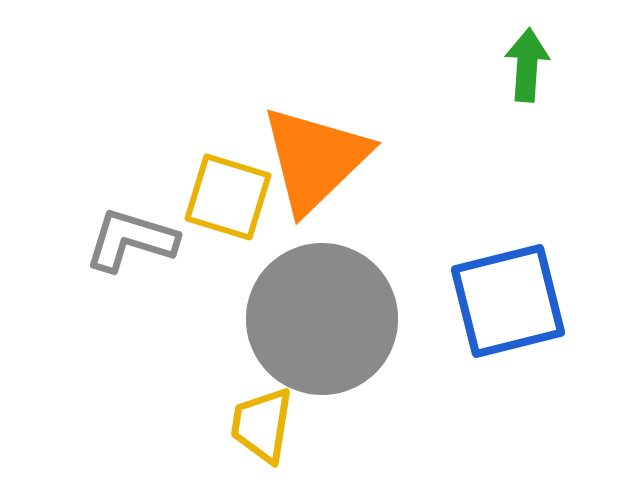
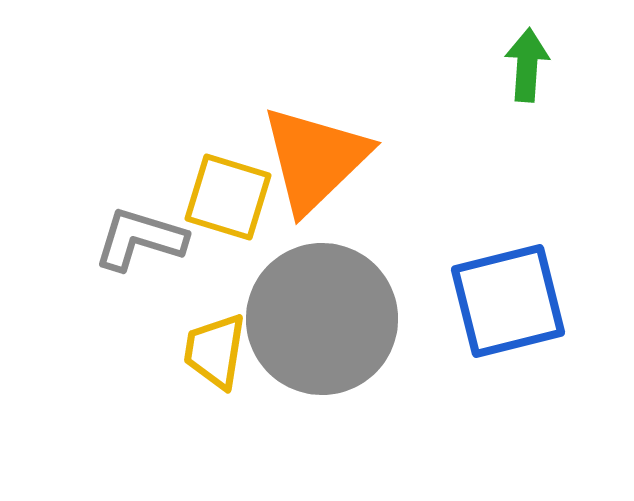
gray L-shape: moved 9 px right, 1 px up
yellow trapezoid: moved 47 px left, 74 px up
